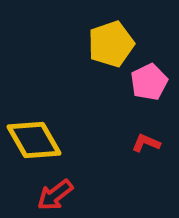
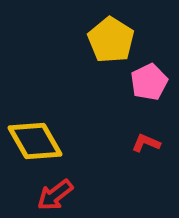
yellow pentagon: moved 4 px up; rotated 21 degrees counterclockwise
yellow diamond: moved 1 px right, 1 px down
